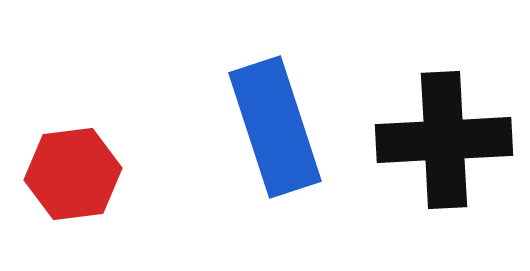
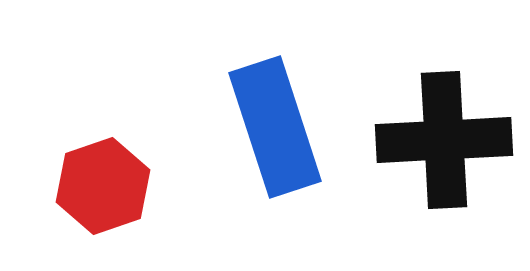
red hexagon: moved 30 px right, 12 px down; rotated 12 degrees counterclockwise
